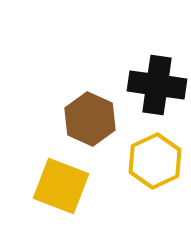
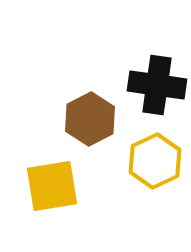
brown hexagon: rotated 9 degrees clockwise
yellow square: moved 9 px left; rotated 30 degrees counterclockwise
